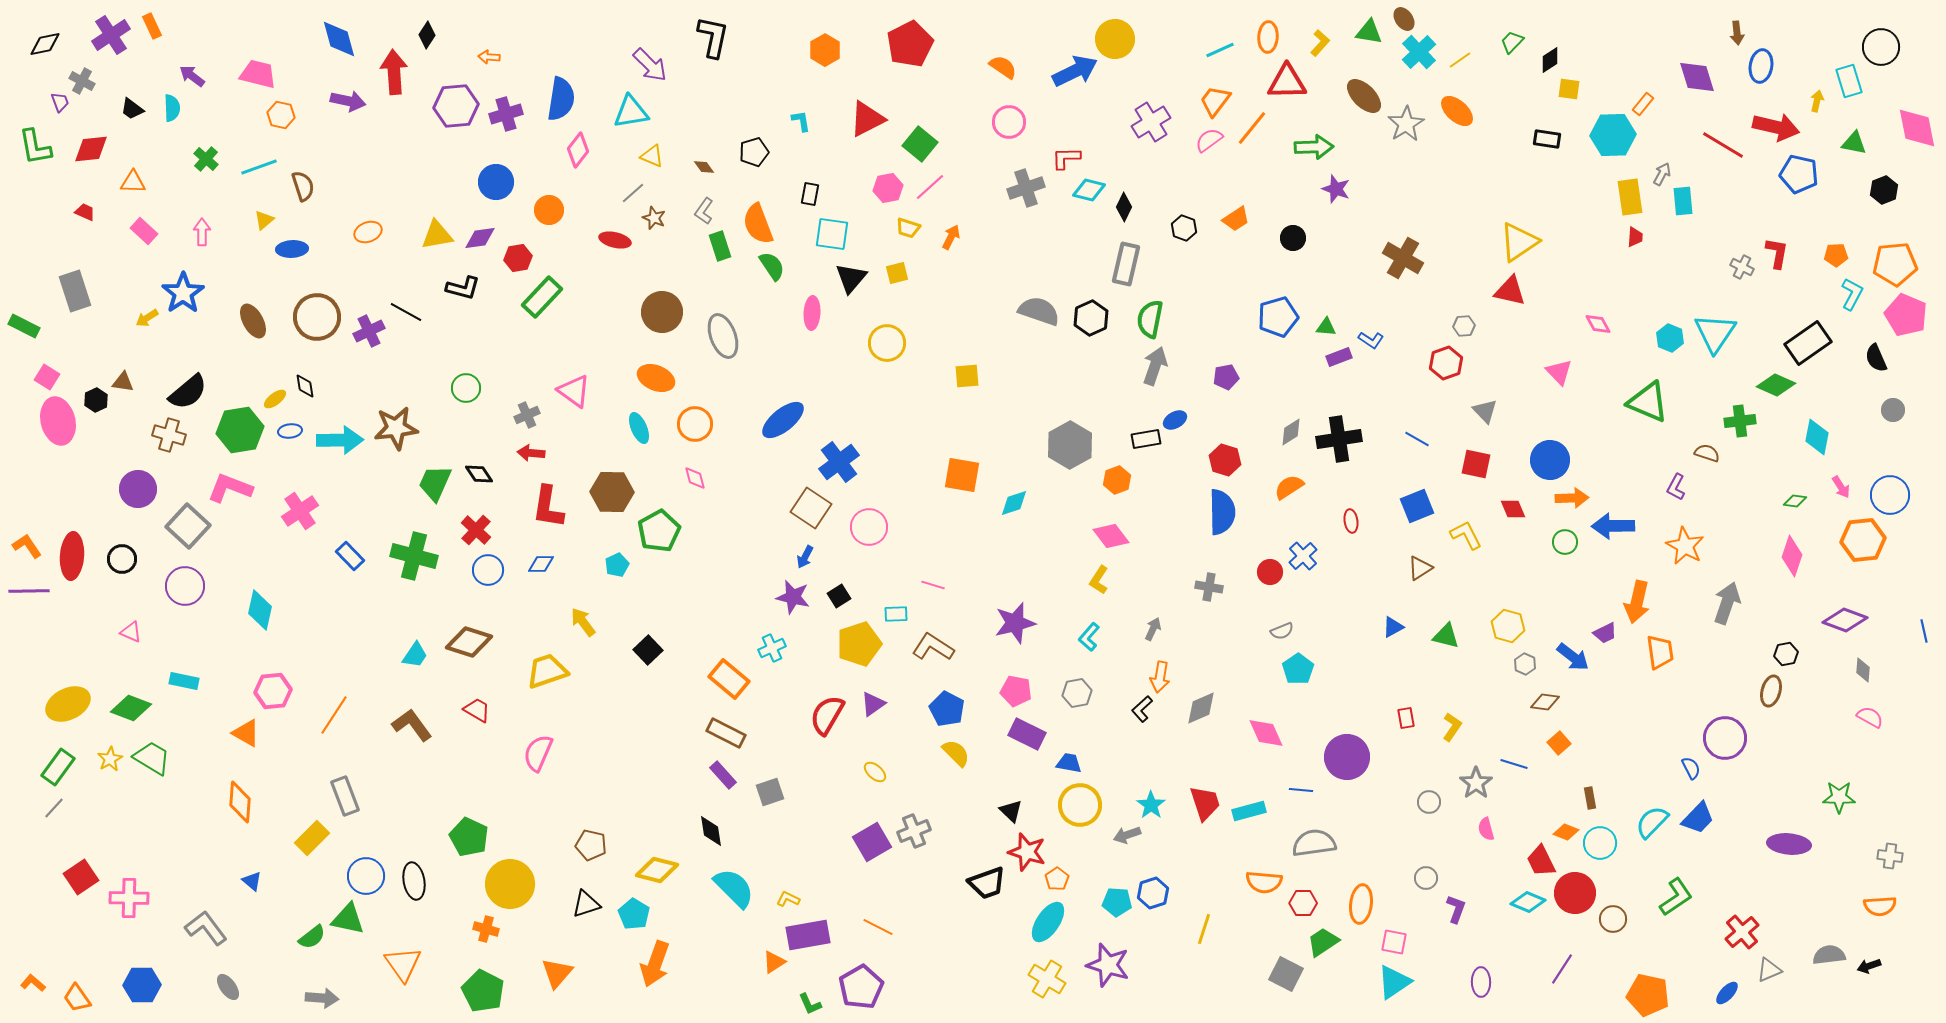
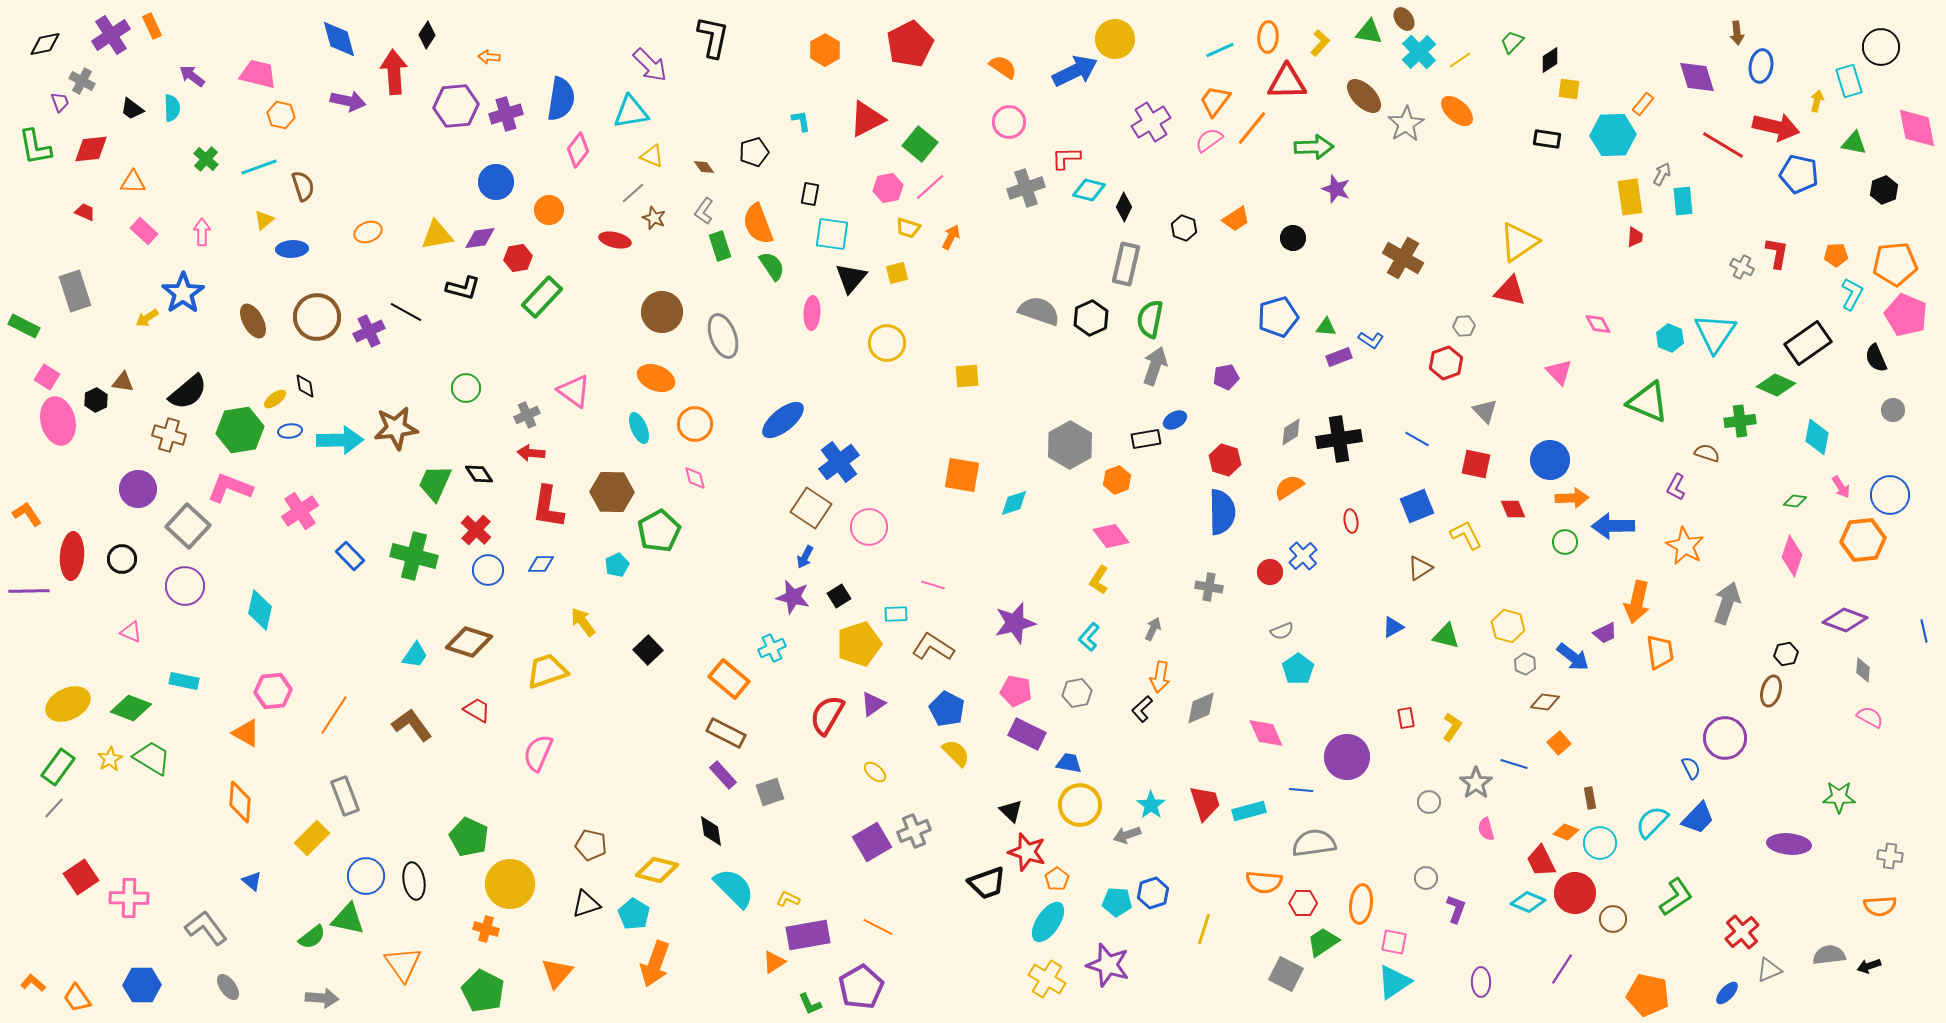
orange L-shape at (27, 546): moved 32 px up
